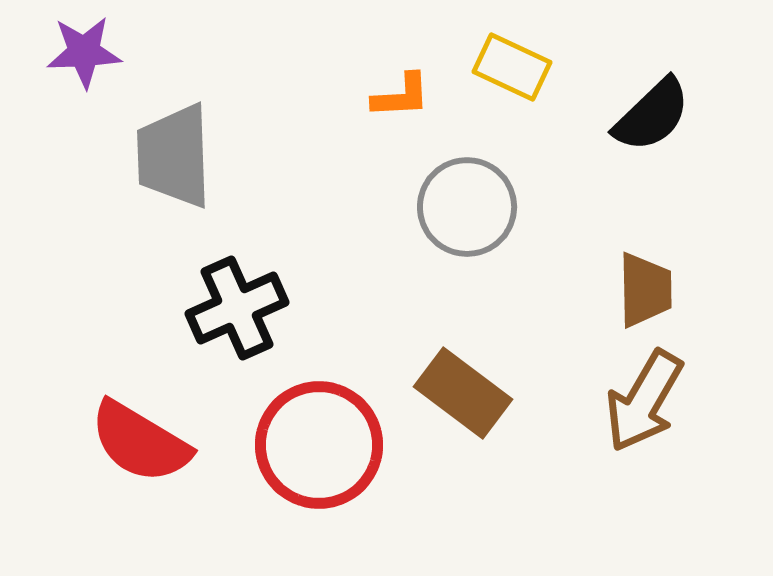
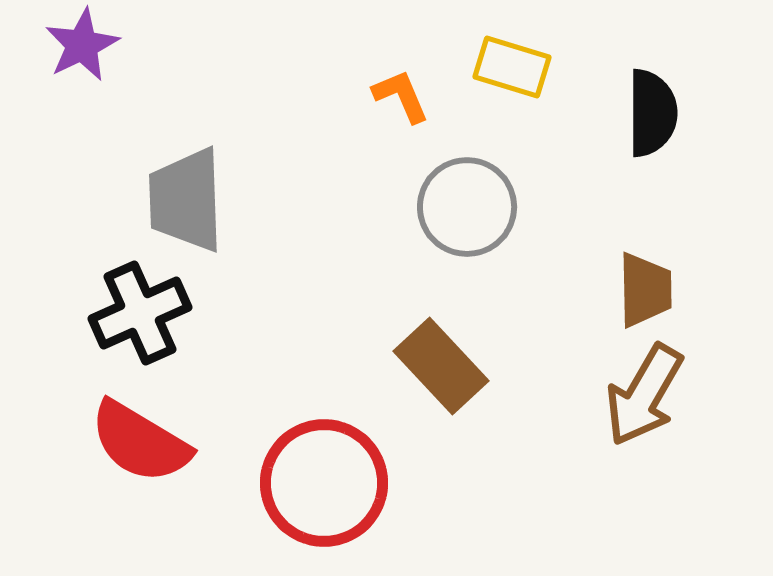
purple star: moved 2 px left, 7 px up; rotated 24 degrees counterclockwise
yellow rectangle: rotated 8 degrees counterclockwise
orange L-shape: rotated 110 degrees counterclockwise
black semicircle: moved 2 px up; rotated 46 degrees counterclockwise
gray trapezoid: moved 12 px right, 44 px down
black cross: moved 97 px left, 5 px down
brown rectangle: moved 22 px left, 27 px up; rotated 10 degrees clockwise
brown arrow: moved 6 px up
red circle: moved 5 px right, 38 px down
